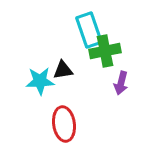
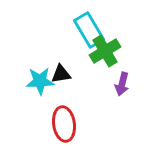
cyan rectangle: rotated 12 degrees counterclockwise
green cross: rotated 20 degrees counterclockwise
black triangle: moved 2 px left, 4 px down
purple arrow: moved 1 px right, 1 px down
